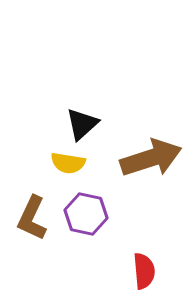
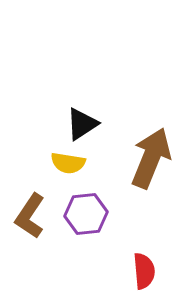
black triangle: rotated 9 degrees clockwise
brown arrow: rotated 50 degrees counterclockwise
purple hexagon: rotated 18 degrees counterclockwise
brown L-shape: moved 2 px left, 2 px up; rotated 9 degrees clockwise
